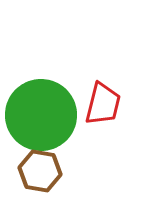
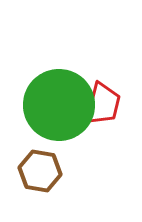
green circle: moved 18 px right, 10 px up
